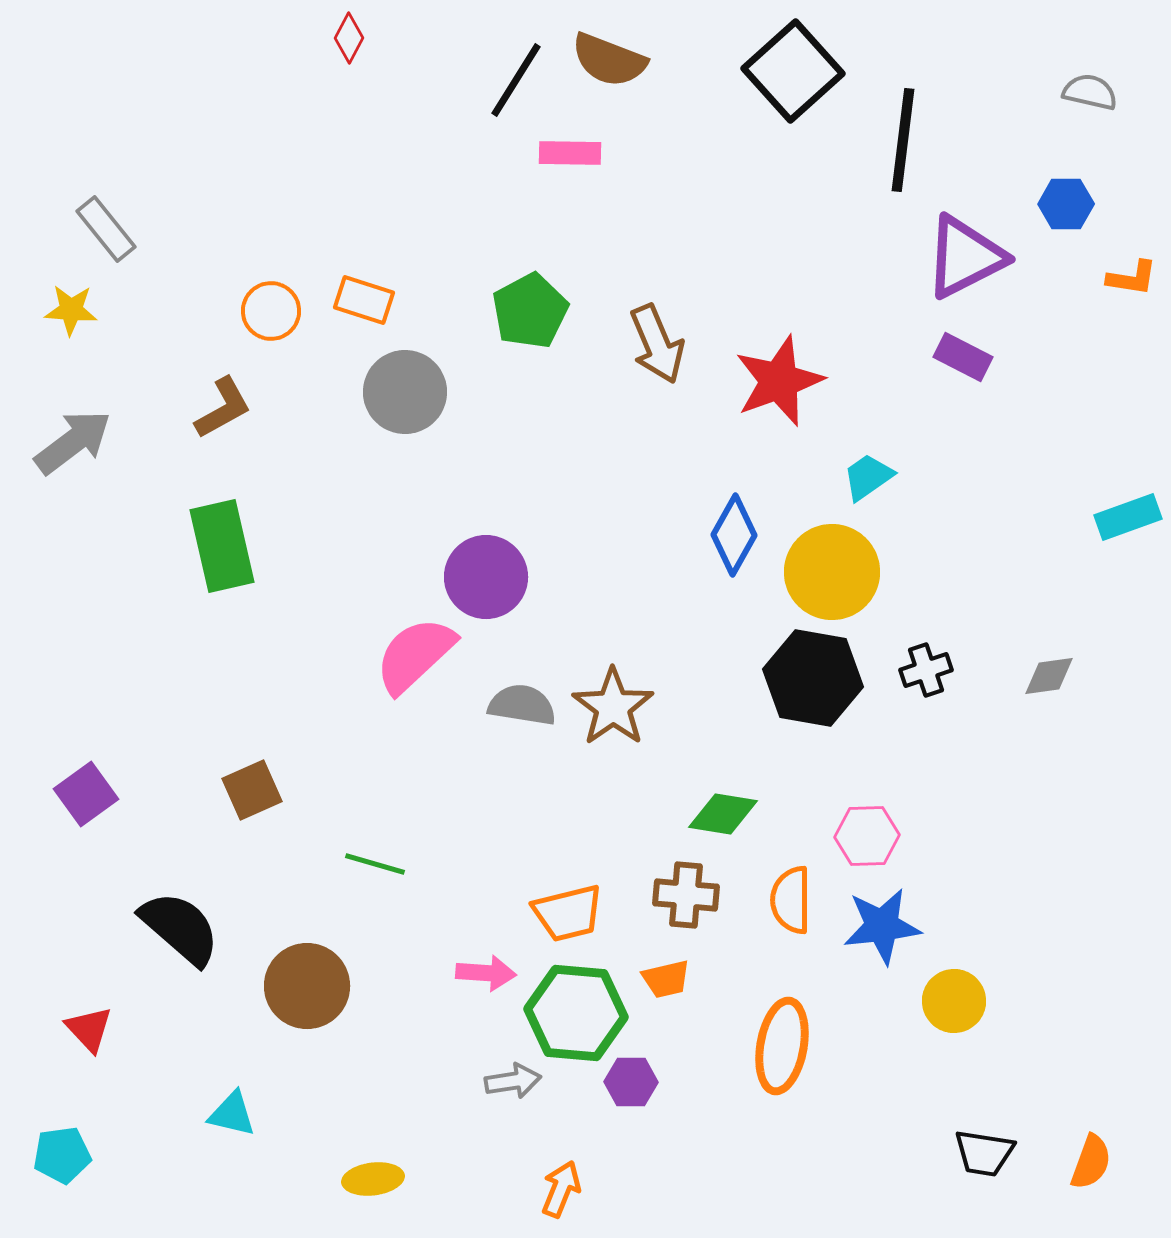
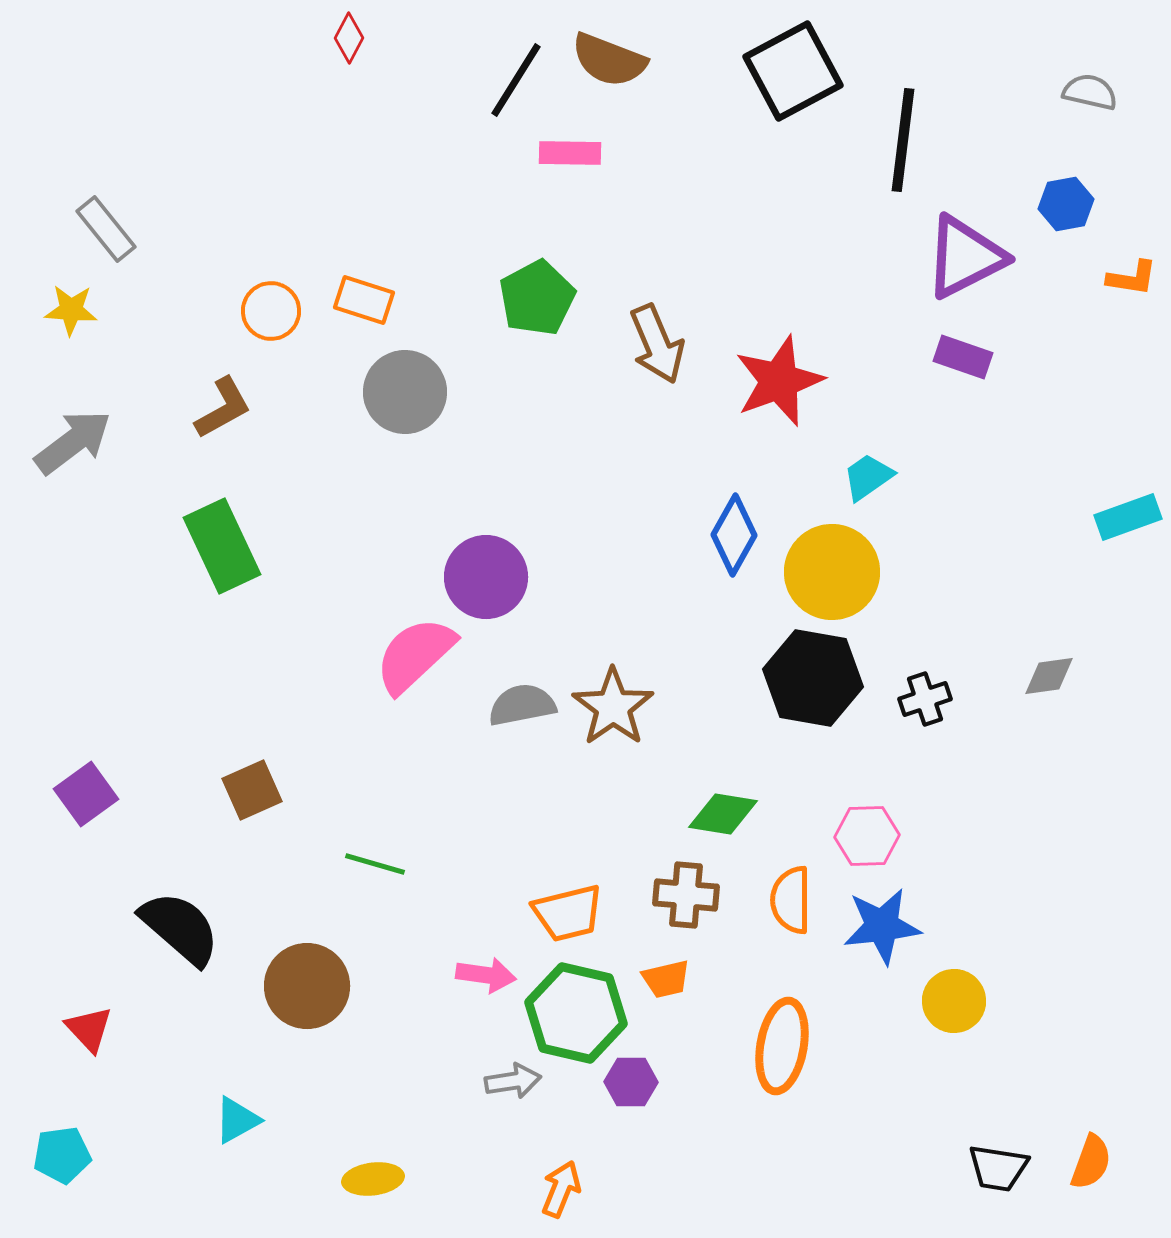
black square at (793, 71): rotated 14 degrees clockwise
blue hexagon at (1066, 204): rotated 10 degrees counterclockwise
green pentagon at (530, 311): moved 7 px right, 13 px up
purple rectangle at (963, 357): rotated 8 degrees counterclockwise
green rectangle at (222, 546): rotated 12 degrees counterclockwise
black cross at (926, 670): moved 1 px left, 29 px down
gray semicircle at (522, 705): rotated 20 degrees counterclockwise
pink arrow at (486, 973): moved 2 px down; rotated 4 degrees clockwise
green hexagon at (576, 1013): rotated 8 degrees clockwise
cyan triangle at (232, 1114): moved 5 px right, 6 px down; rotated 42 degrees counterclockwise
black trapezoid at (984, 1153): moved 14 px right, 15 px down
